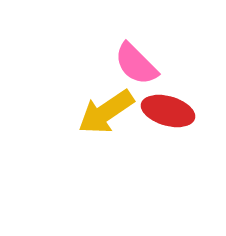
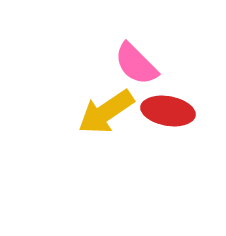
red ellipse: rotated 6 degrees counterclockwise
